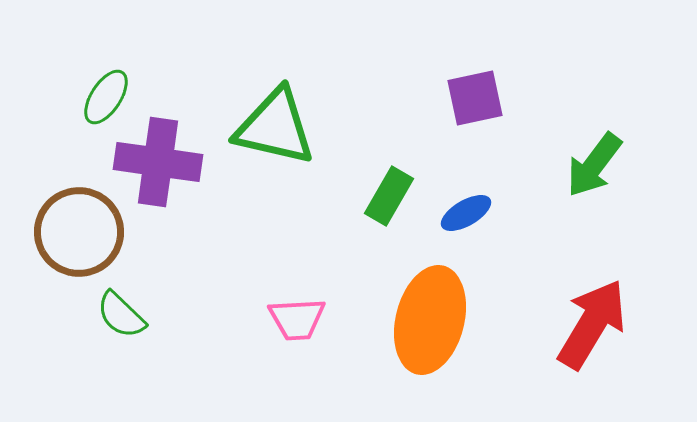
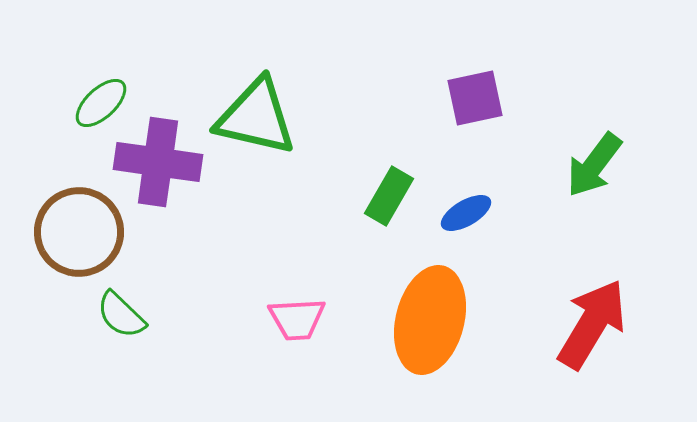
green ellipse: moved 5 px left, 6 px down; rotated 14 degrees clockwise
green triangle: moved 19 px left, 10 px up
